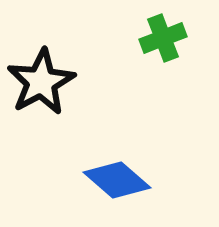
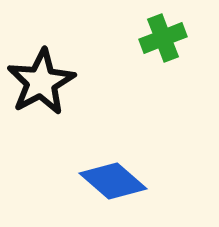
blue diamond: moved 4 px left, 1 px down
